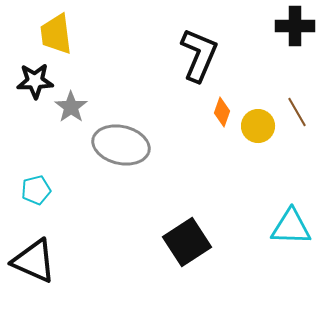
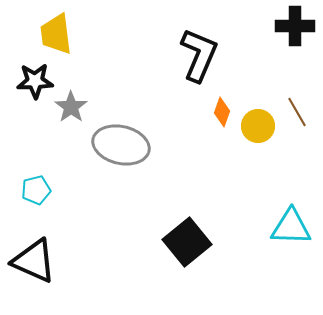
black square: rotated 6 degrees counterclockwise
